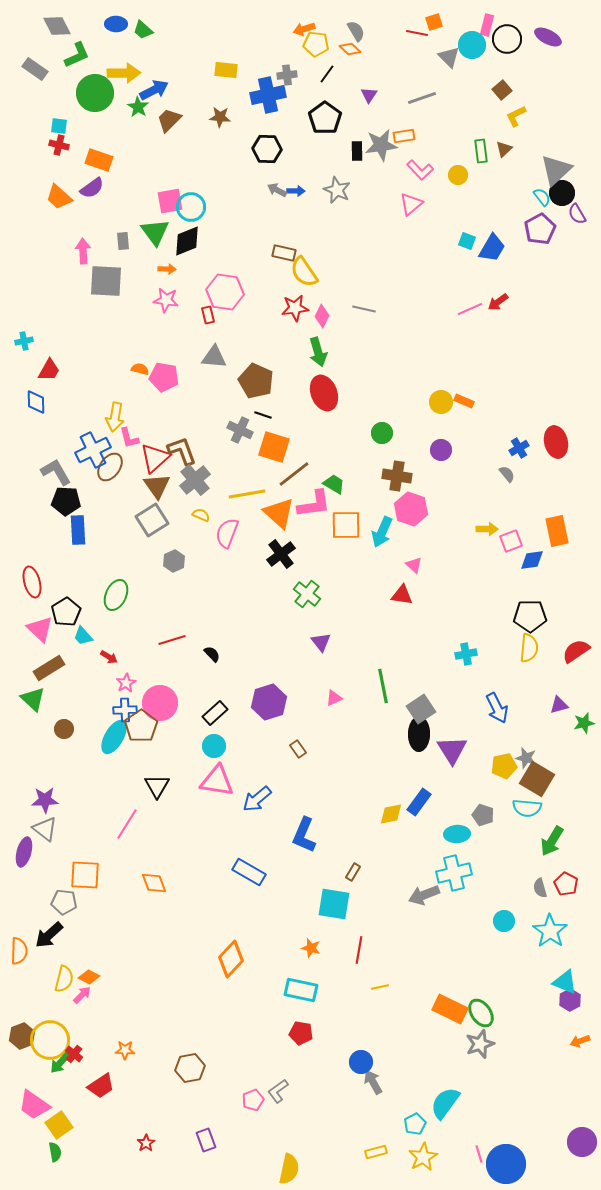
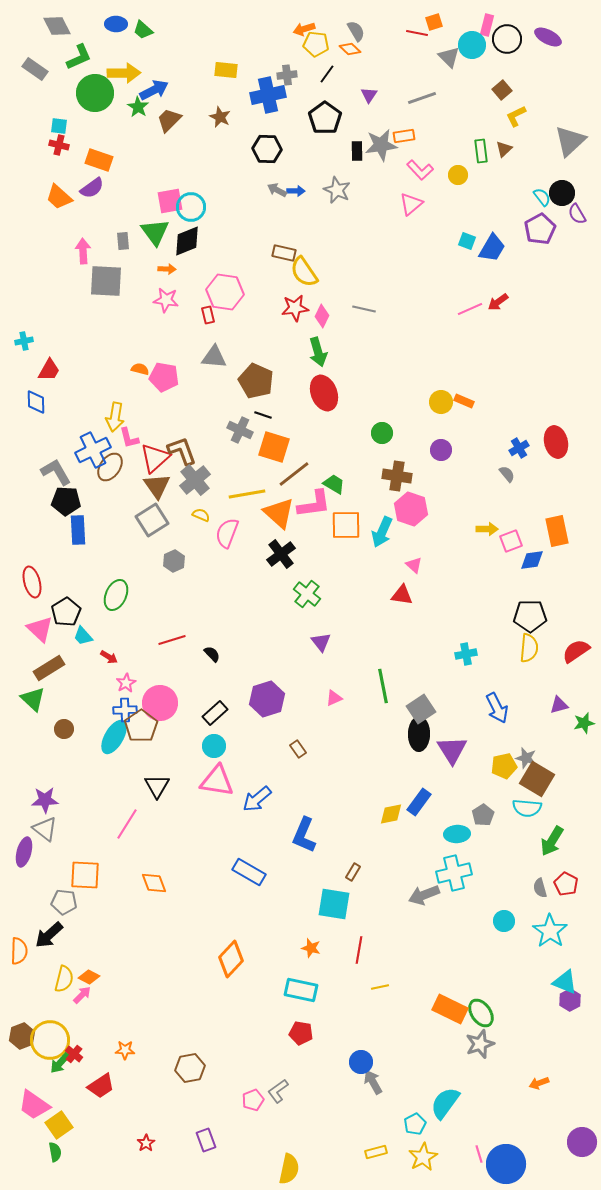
green L-shape at (77, 55): moved 2 px right, 2 px down
brown star at (220, 117): rotated 20 degrees clockwise
gray triangle at (556, 170): moved 14 px right, 29 px up
purple hexagon at (269, 702): moved 2 px left, 3 px up
gray pentagon at (483, 815): rotated 20 degrees clockwise
orange arrow at (580, 1041): moved 41 px left, 42 px down
